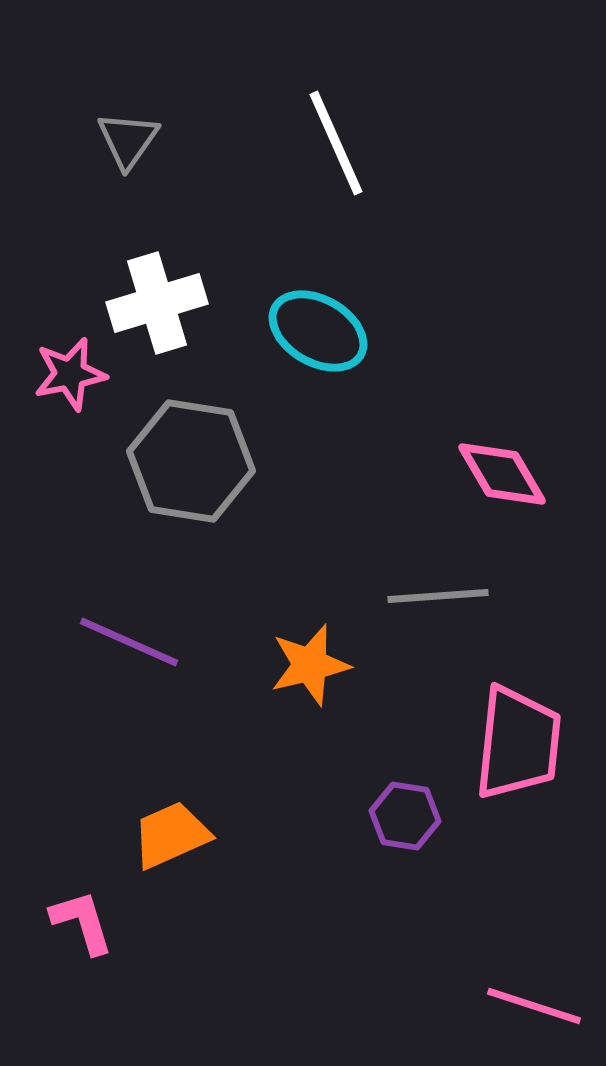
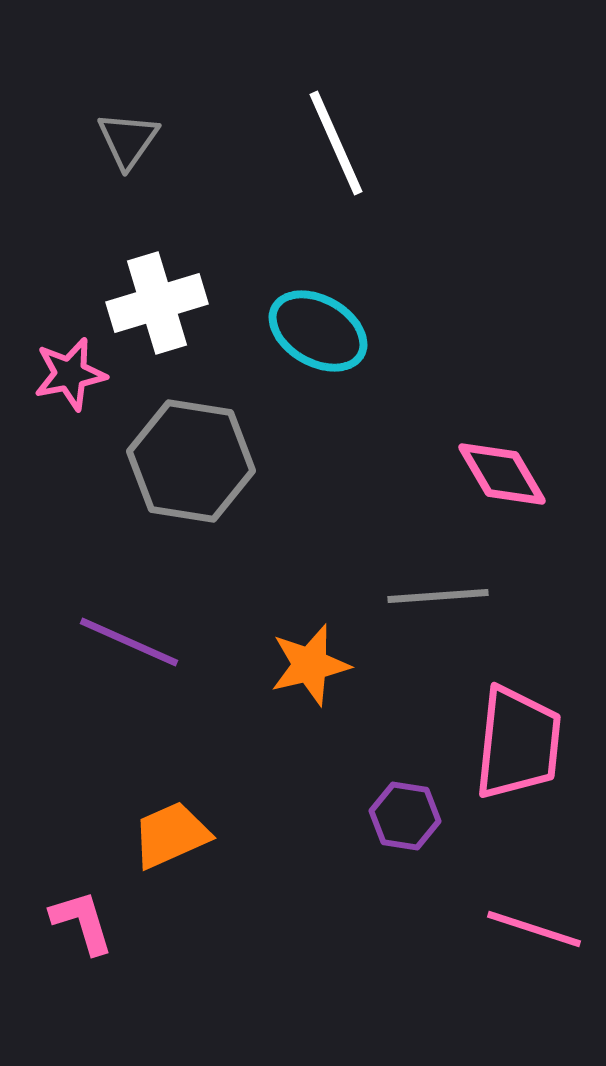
pink line: moved 77 px up
